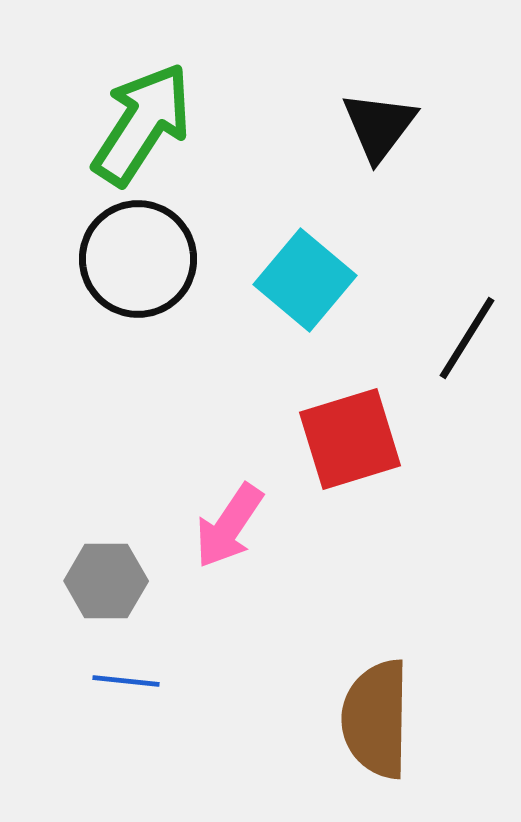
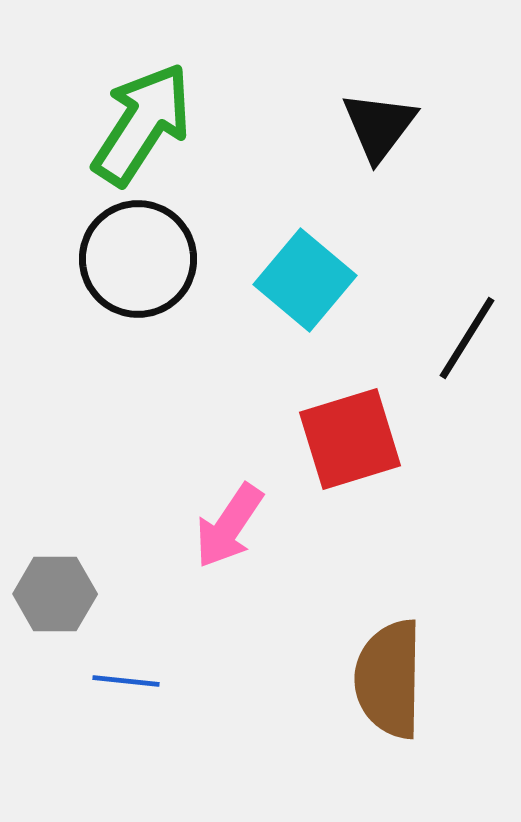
gray hexagon: moved 51 px left, 13 px down
brown semicircle: moved 13 px right, 40 px up
